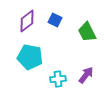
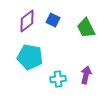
blue square: moved 2 px left
green trapezoid: moved 1 px left, 4 px up
purple arrow: rotated 24 degrees counterclockwise
